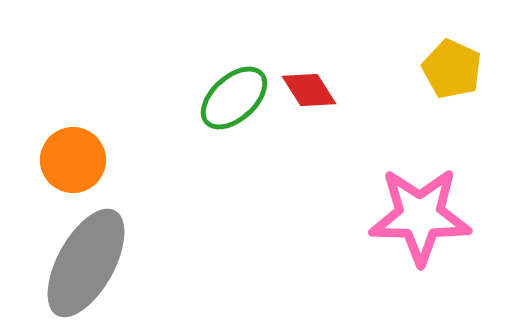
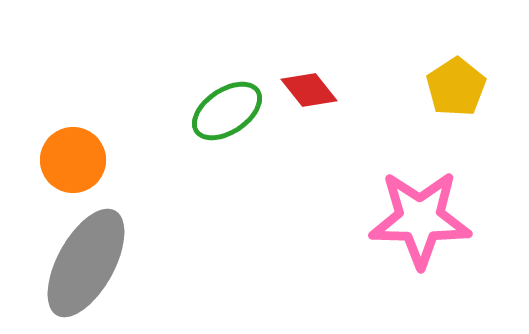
yellow pentagon: moved 4 px right, 18 px down; rotated 14 degrees clockwise
red diamond: rotated 6 degrees counterclockwise
green ellipse: moved 7 px left, 13 px down; rotated 8 degrees clockwise
pink star: moved 3 px down
